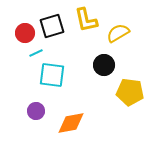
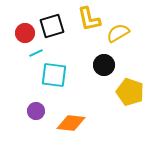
yellow L-shape: moved 3 px right, 1 px up
cyan square: moved 2 px right
yellow pentagon: rotated 12 degrees clockwise
orange diamond: rotated 16 degrees clockwise
